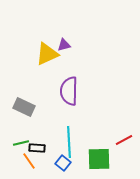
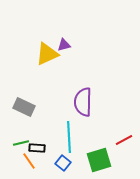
purple semicircle: moved 14 px right, 11 px down
cyan line: moved 5 px up
green square: moved 1 px down; rotated 15 degrees counterclockwise
